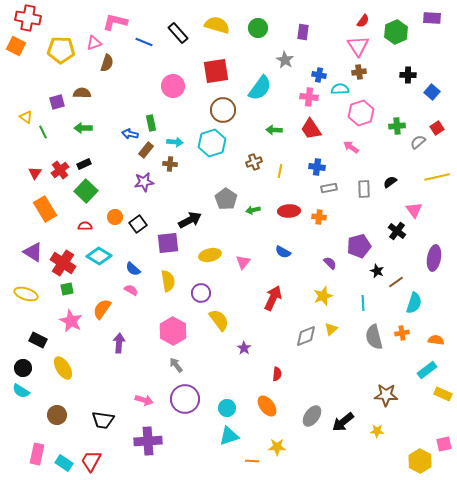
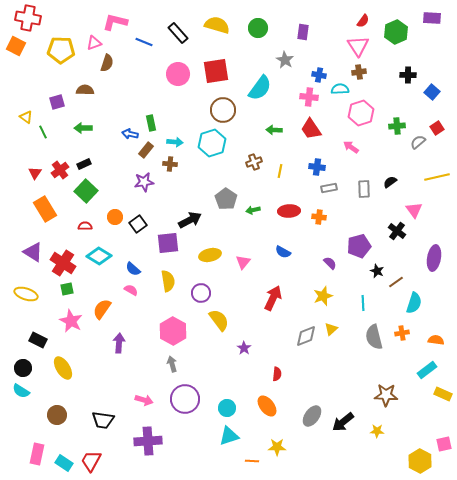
pink circle at (173, 86): moved 5 px right, 12 px up
brown semicircle at (82, 93): moved 3 px right, 3 px up
gray arrow at (176, 365): moved 4 px left, 1 px up; rotated 21 degrees clockwise
